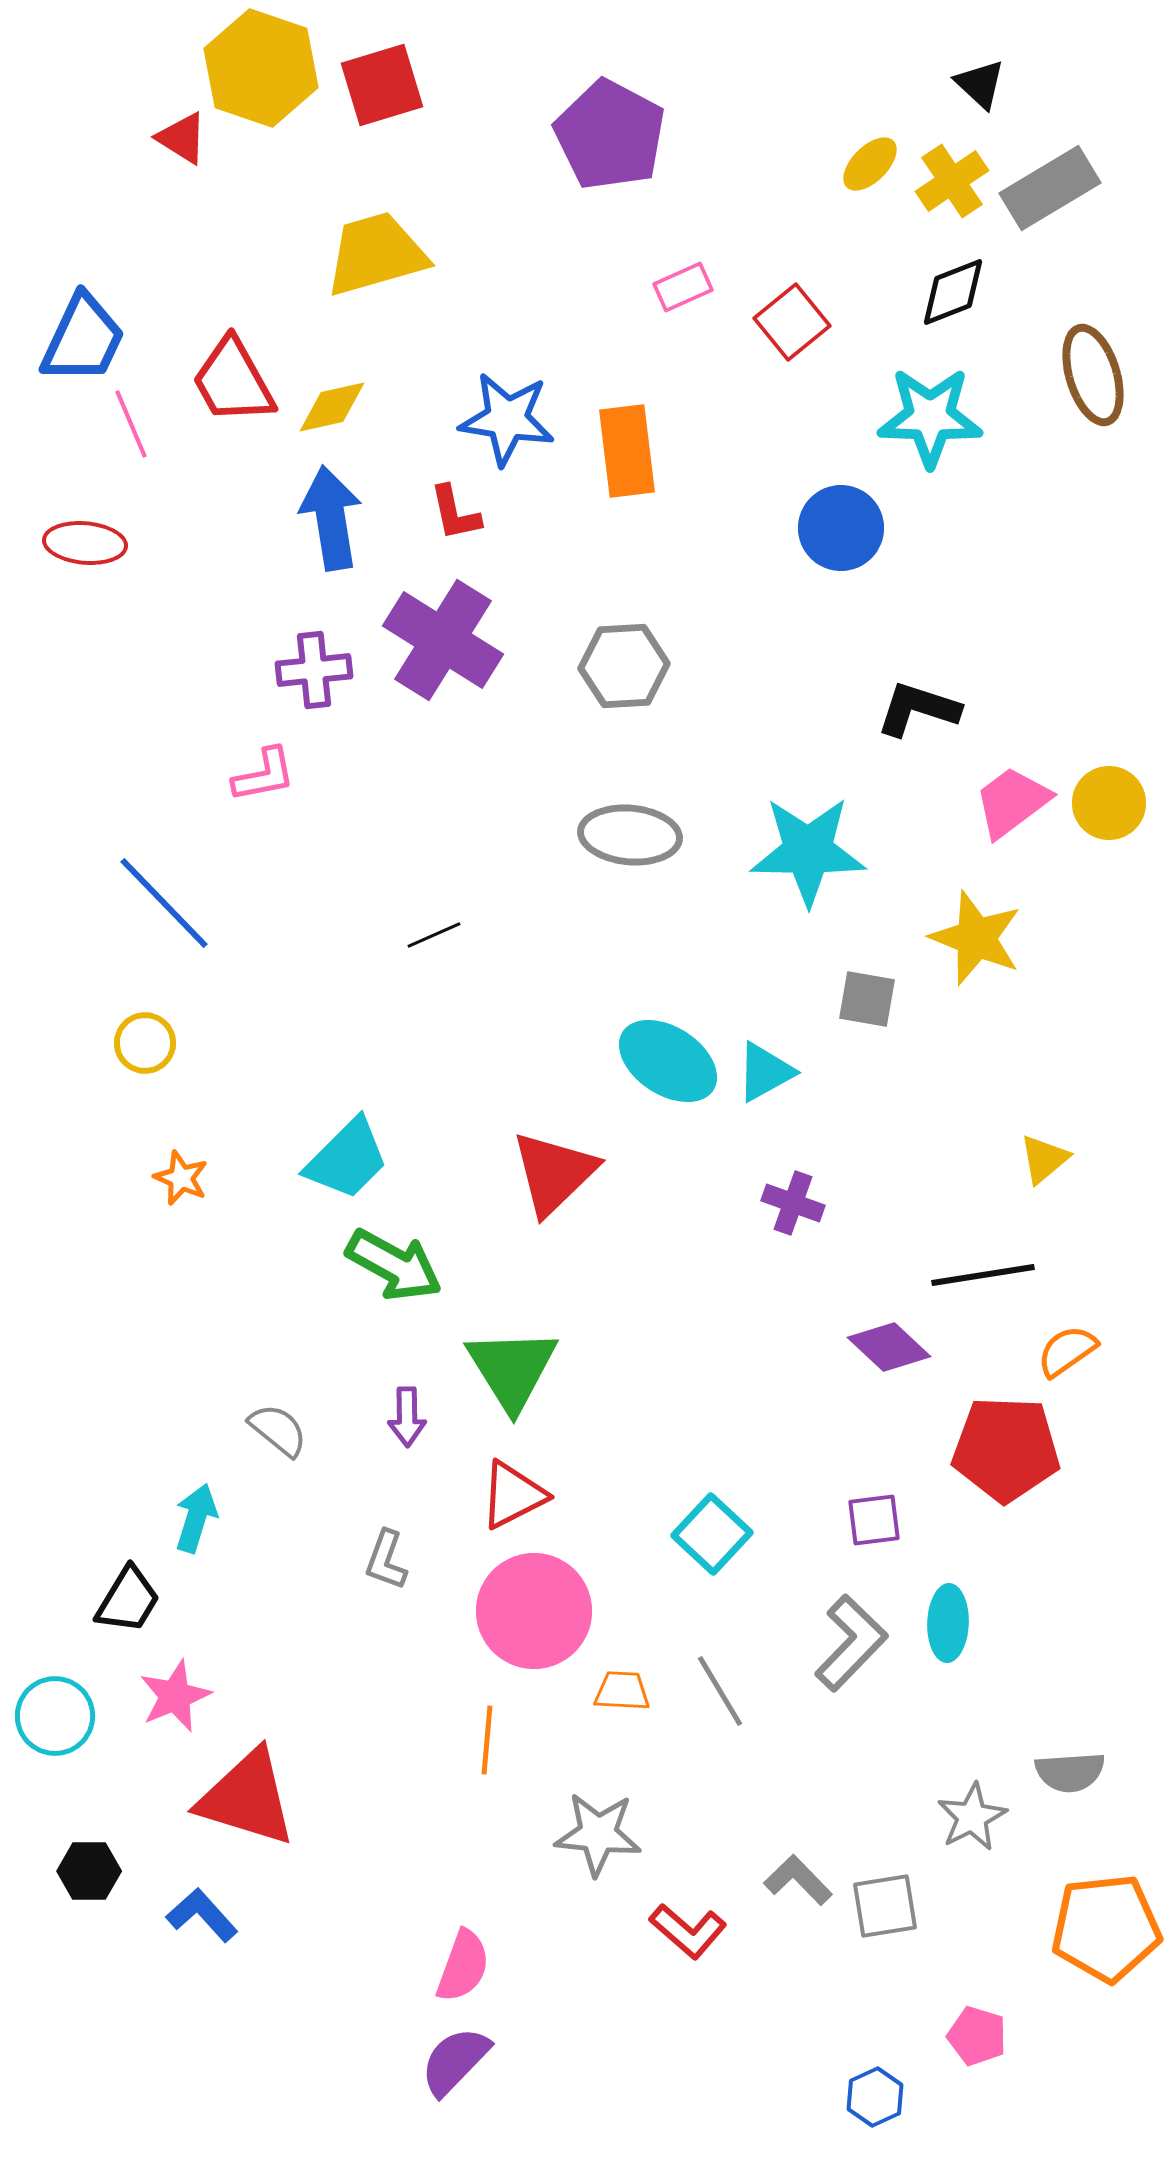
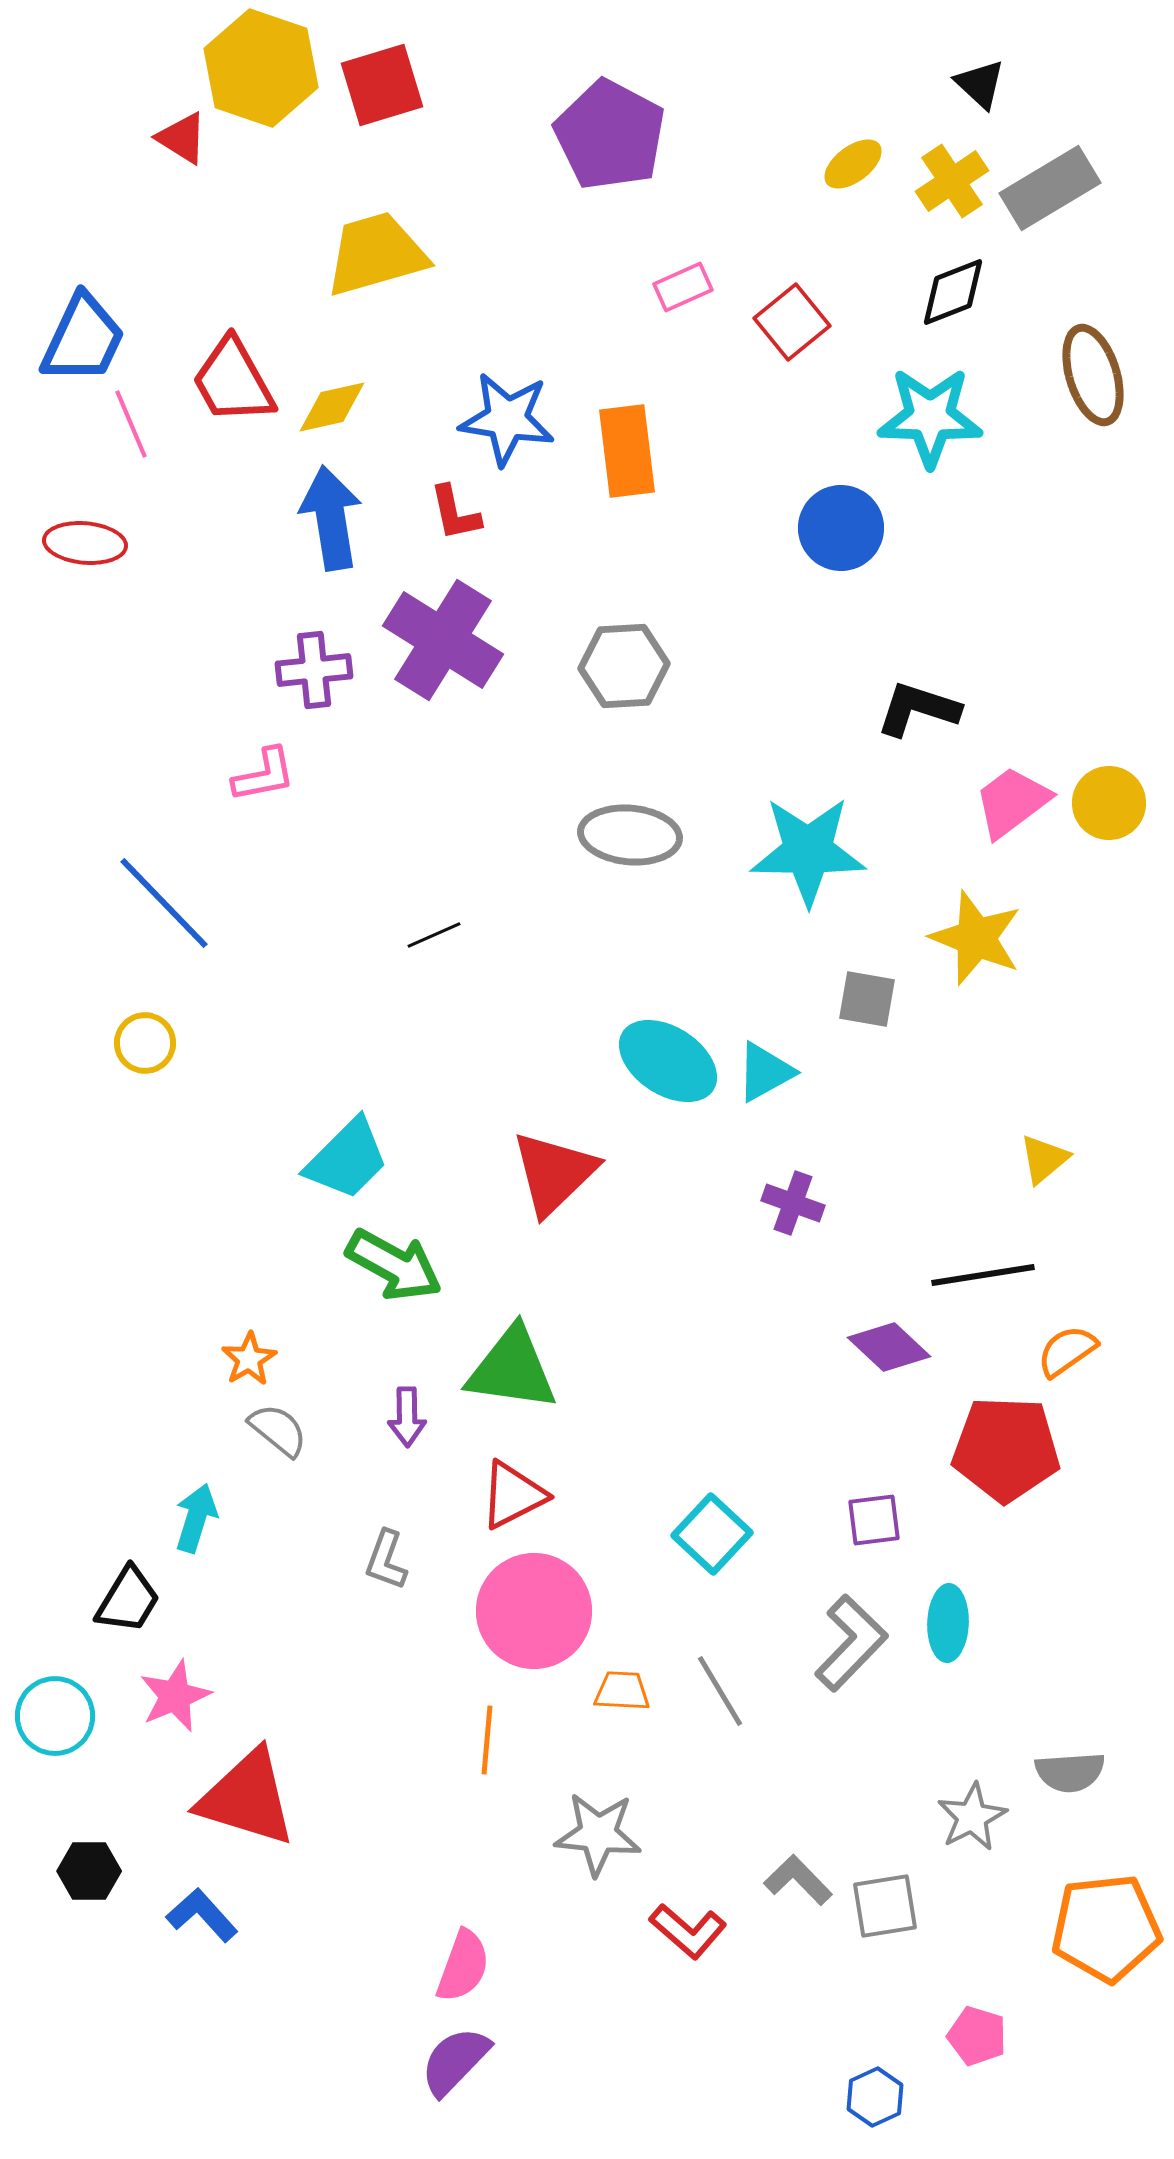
yellow ellipse at (870, 164): moved 17 px left; rotated 8 degrees clockwise
orange star at (181, 1178): moved 68 px right, 181 px down; rotated 18 degrees clockwise
green triangle at (512, 1369): rotated 50 degrees counterclockwise
